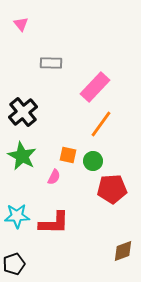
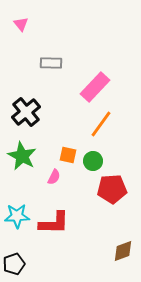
black cross: moved 3 px right
